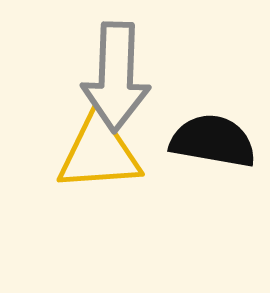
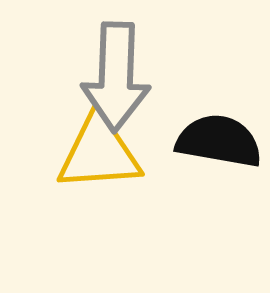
black semicircle: moved 6 px right
